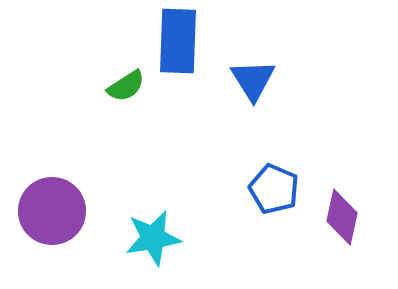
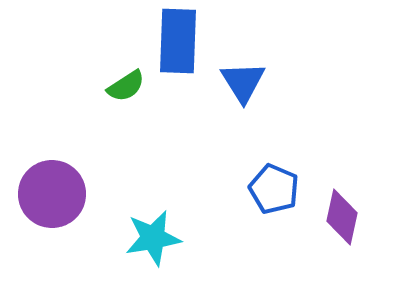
blue triangle: moved 10 px left, 2 px down
purple circle: moved 17 px up
